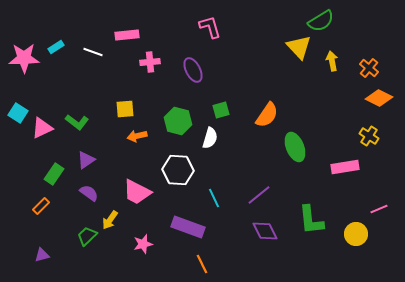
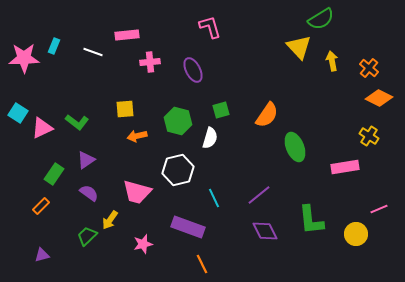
green semicircle at (321, 21): moved 2 px up
cyan rectangle at (56, 47): moved 2 px left, 1 px up; rotated 35 degrees counterclockwise
white hexagon at (178, 170): rotated 16 degrees counterclockwise
pink trapezoid at (137, 192): rotated 12 degrees counterclockwise
